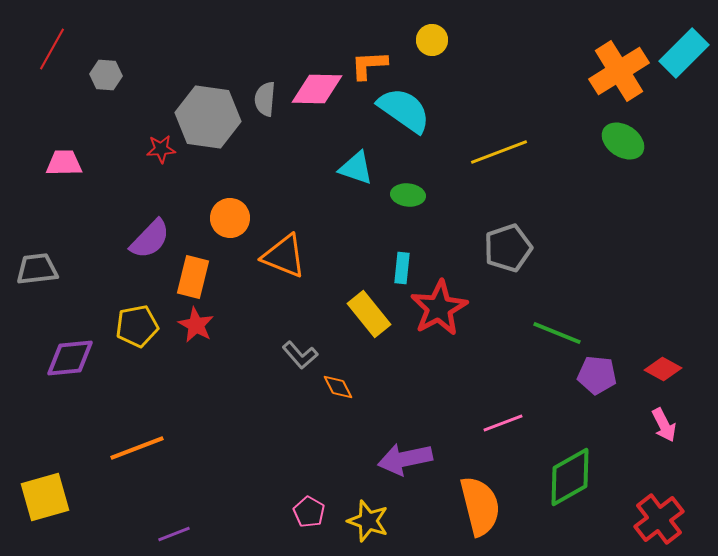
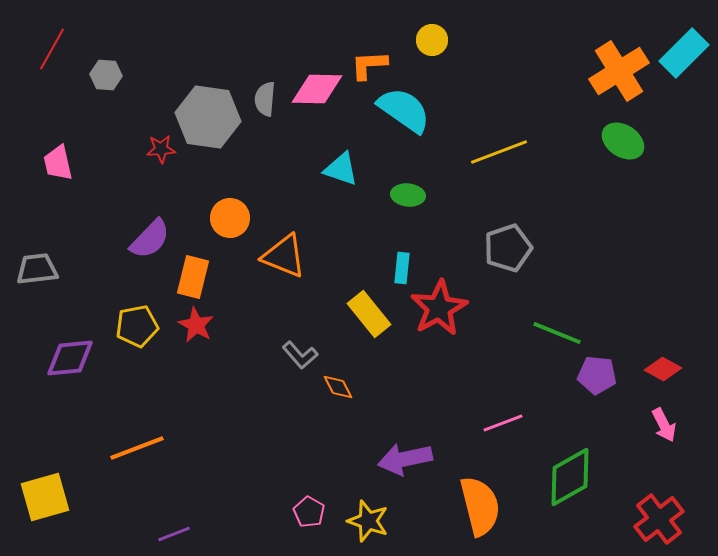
pink trapezoid at (64, 163): moved 6 px left; rotated 102 degrees counterclockwise
cyan triangle at (356, 168): moved 15 px left, 1 px down
